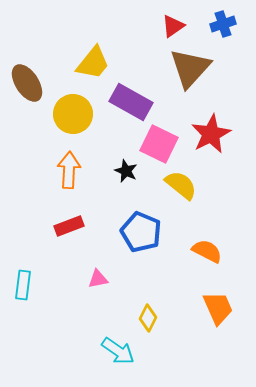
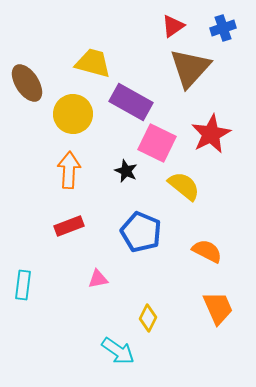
blue cross: moved 4 px down
yellow trapezoid: rotated 114 degrees counterclockwise
pink square: moved 2 px left, 1 px up
yellow semicircle: moved 3 px right, 1 px down
